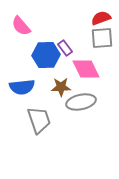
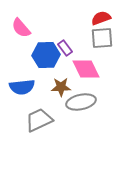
pink semicircle: moved 2 px down
gray trapezoid: rotated 96 degrees counterclockwise
